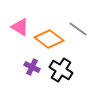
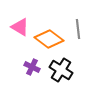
gray line: rotated 48 degrees clockwise
